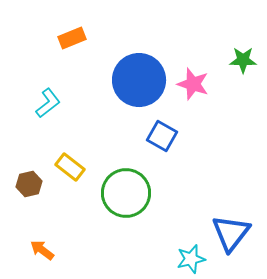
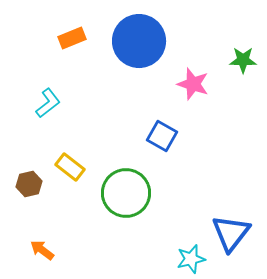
blue circle: moved 39 px up
